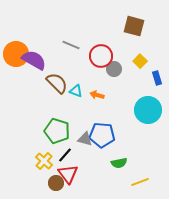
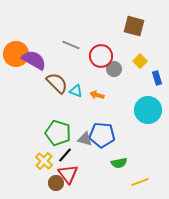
green pentagon: moved 1 px right, 2 px down
